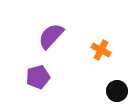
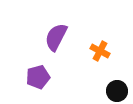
purple semicircle: moved 5 px right, 1 px down; rotated 16 degrees counterclockwise
orange cross: moved 1 px left, 1 px down
